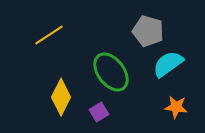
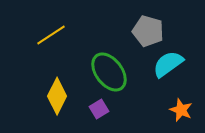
yellow line: moved 2 px right
green ellipse: moved 2 px left
yellow diamond: moved 4 px left, 1 px up
orange star: moved 5 px right, 3 px down; rotated 15 degrees clockwise
purple square: moved 3 px up
